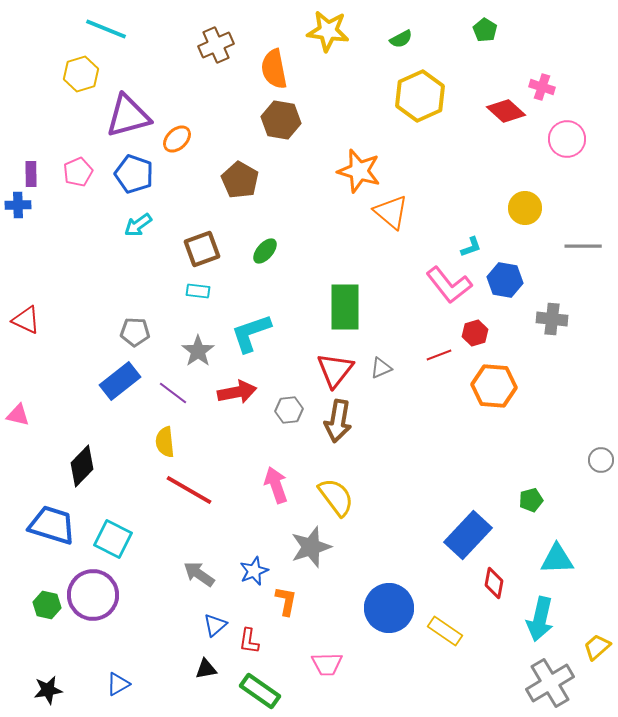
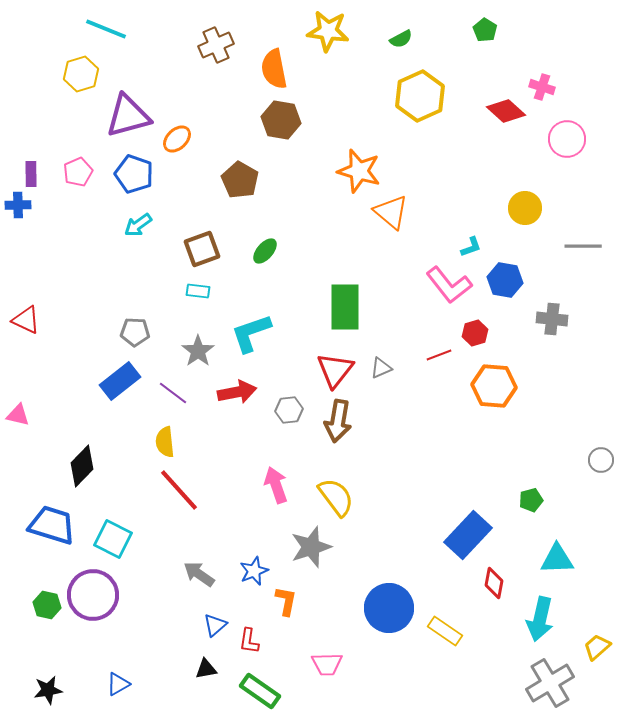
red line at (189, 490): moved 10 px left; rotated 18 degrees clockwise
